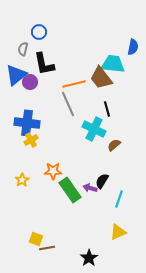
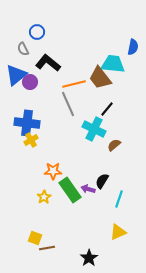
blue circle: moved 2 px left
gray semicircle: rotated 40 degrees counterclockwise
black L-shape: moved 4 px right, 1 px up; rotated 140 degrees clockwise
brown trapezoid: moved 1 px left
black line: rotated 56 degrees clockwise
yellow star: moved 22 px right, 17 px down
purple arrow: moved 2 px left, 1 px down
yellow square: moved 1 px left, 1 px up
